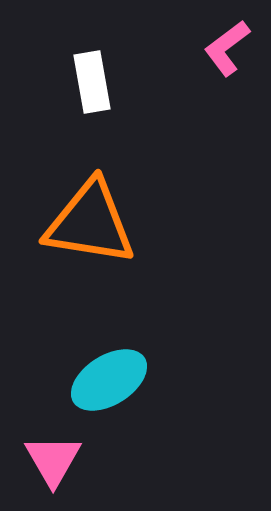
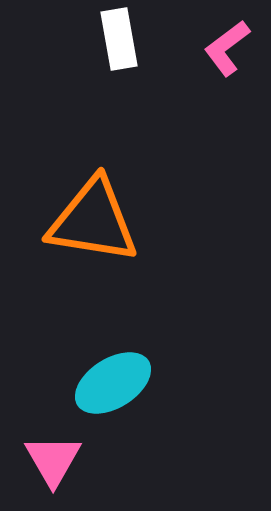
white rectangle: moved 27 px right, 43 px up
orange triangle: moved 3 px right, 2 px up
cyan ellipse: moved 4 px right, 3 px down
